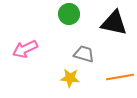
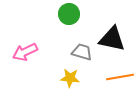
black triangle: moved 2 px left, 16 px down
pink arrow: moved 3 px down
gray trapezoid: moved 2 px left, 2 px up
